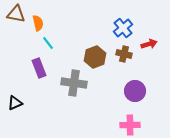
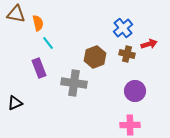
brown cross: moved 3 px right
